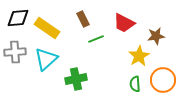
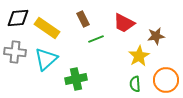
gray cross: rotated 10 degrees clockwise
orange circle: moved 3 px right
